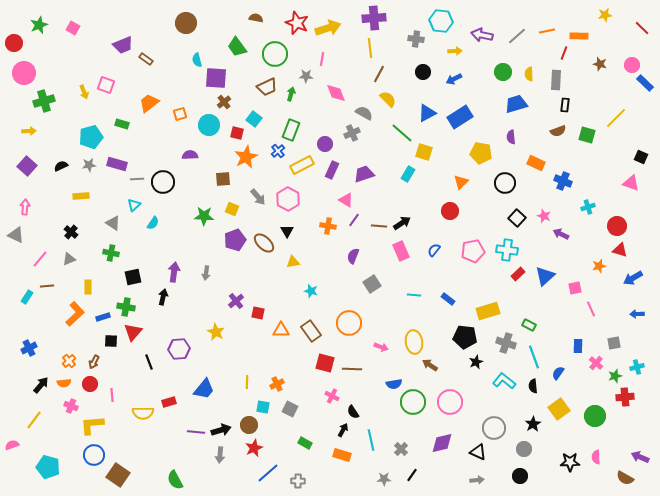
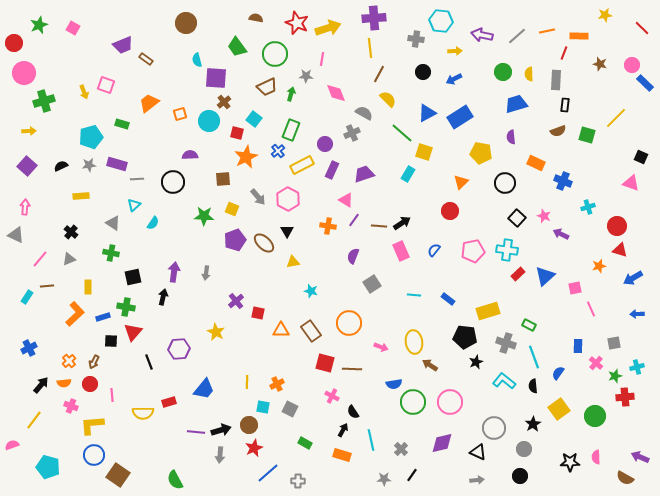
cyan circle at (209, 125): moved 4 px up
black circle at (163, 182): moved 10 px right
